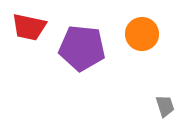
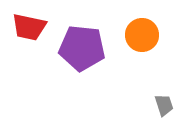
orange circle: moved 1 px down
gray trapezoid: moved 1 px left, 1 px up
